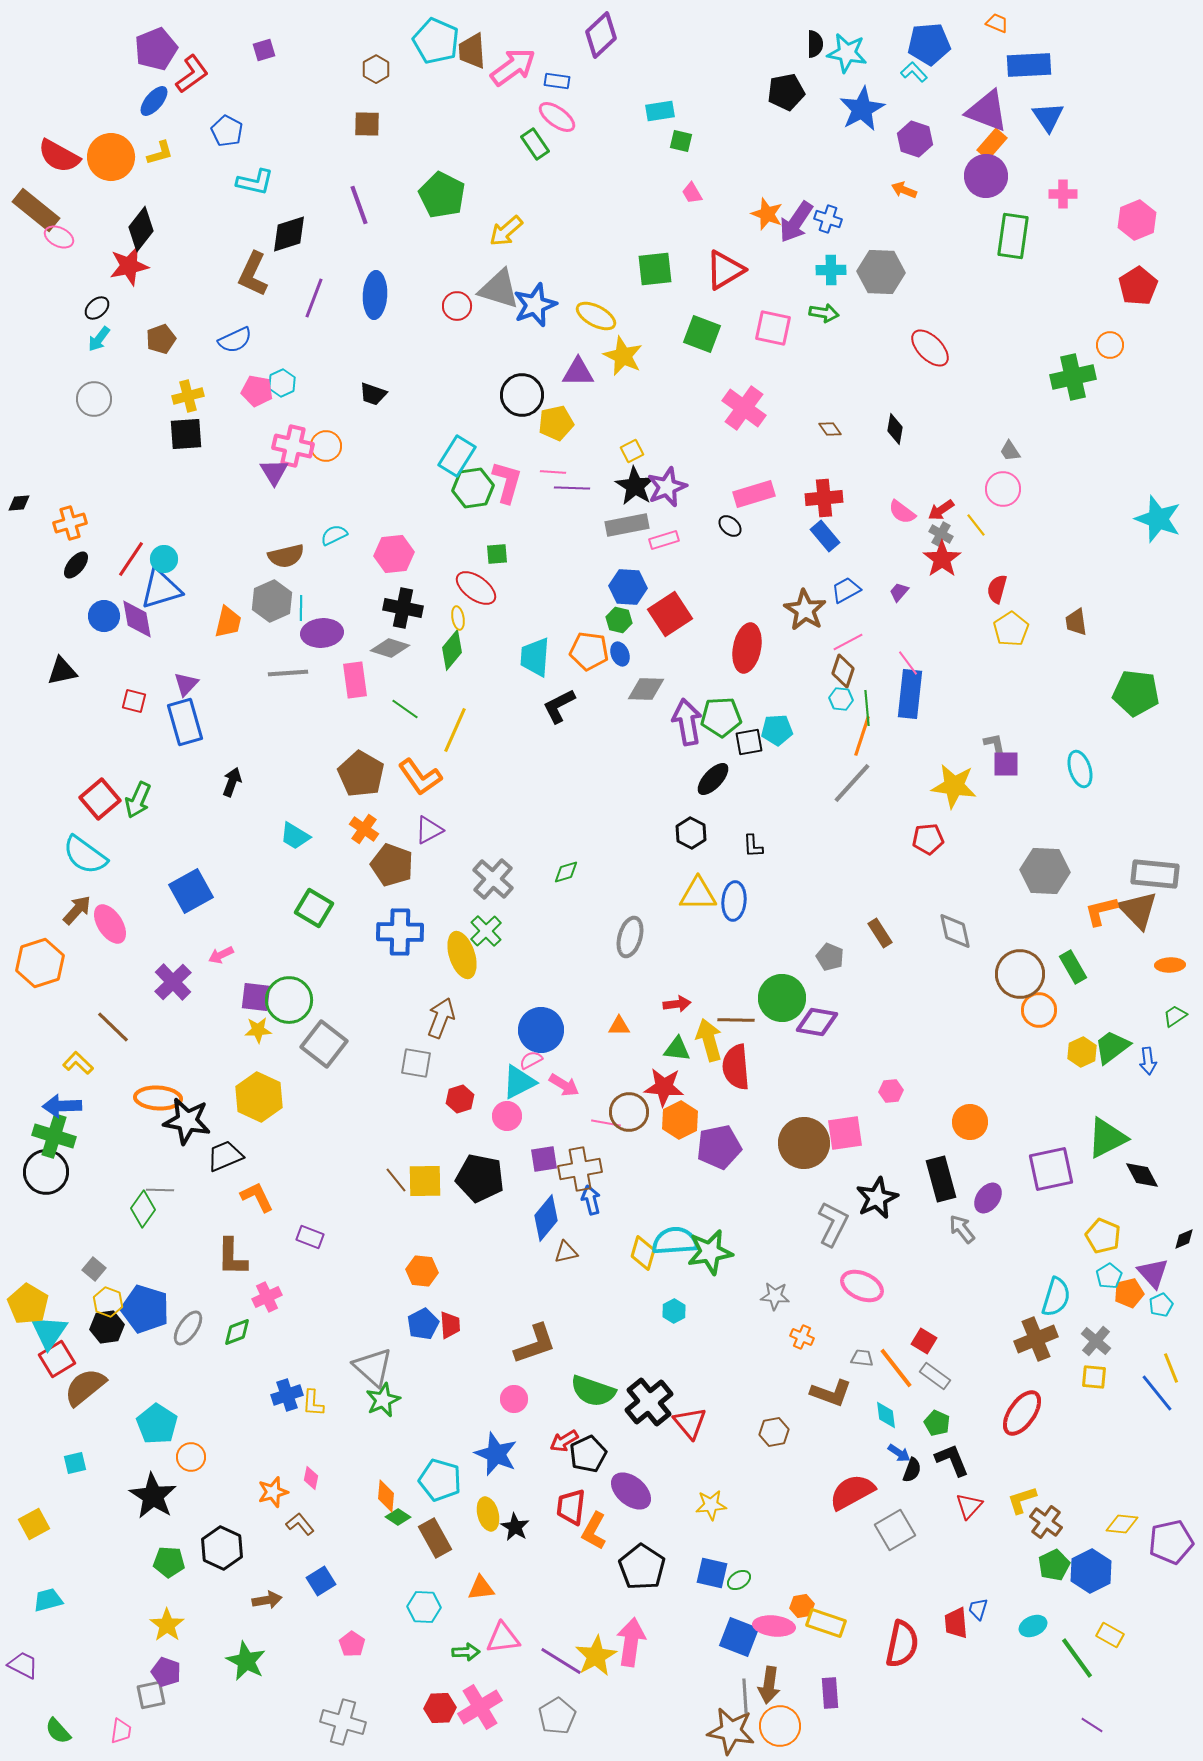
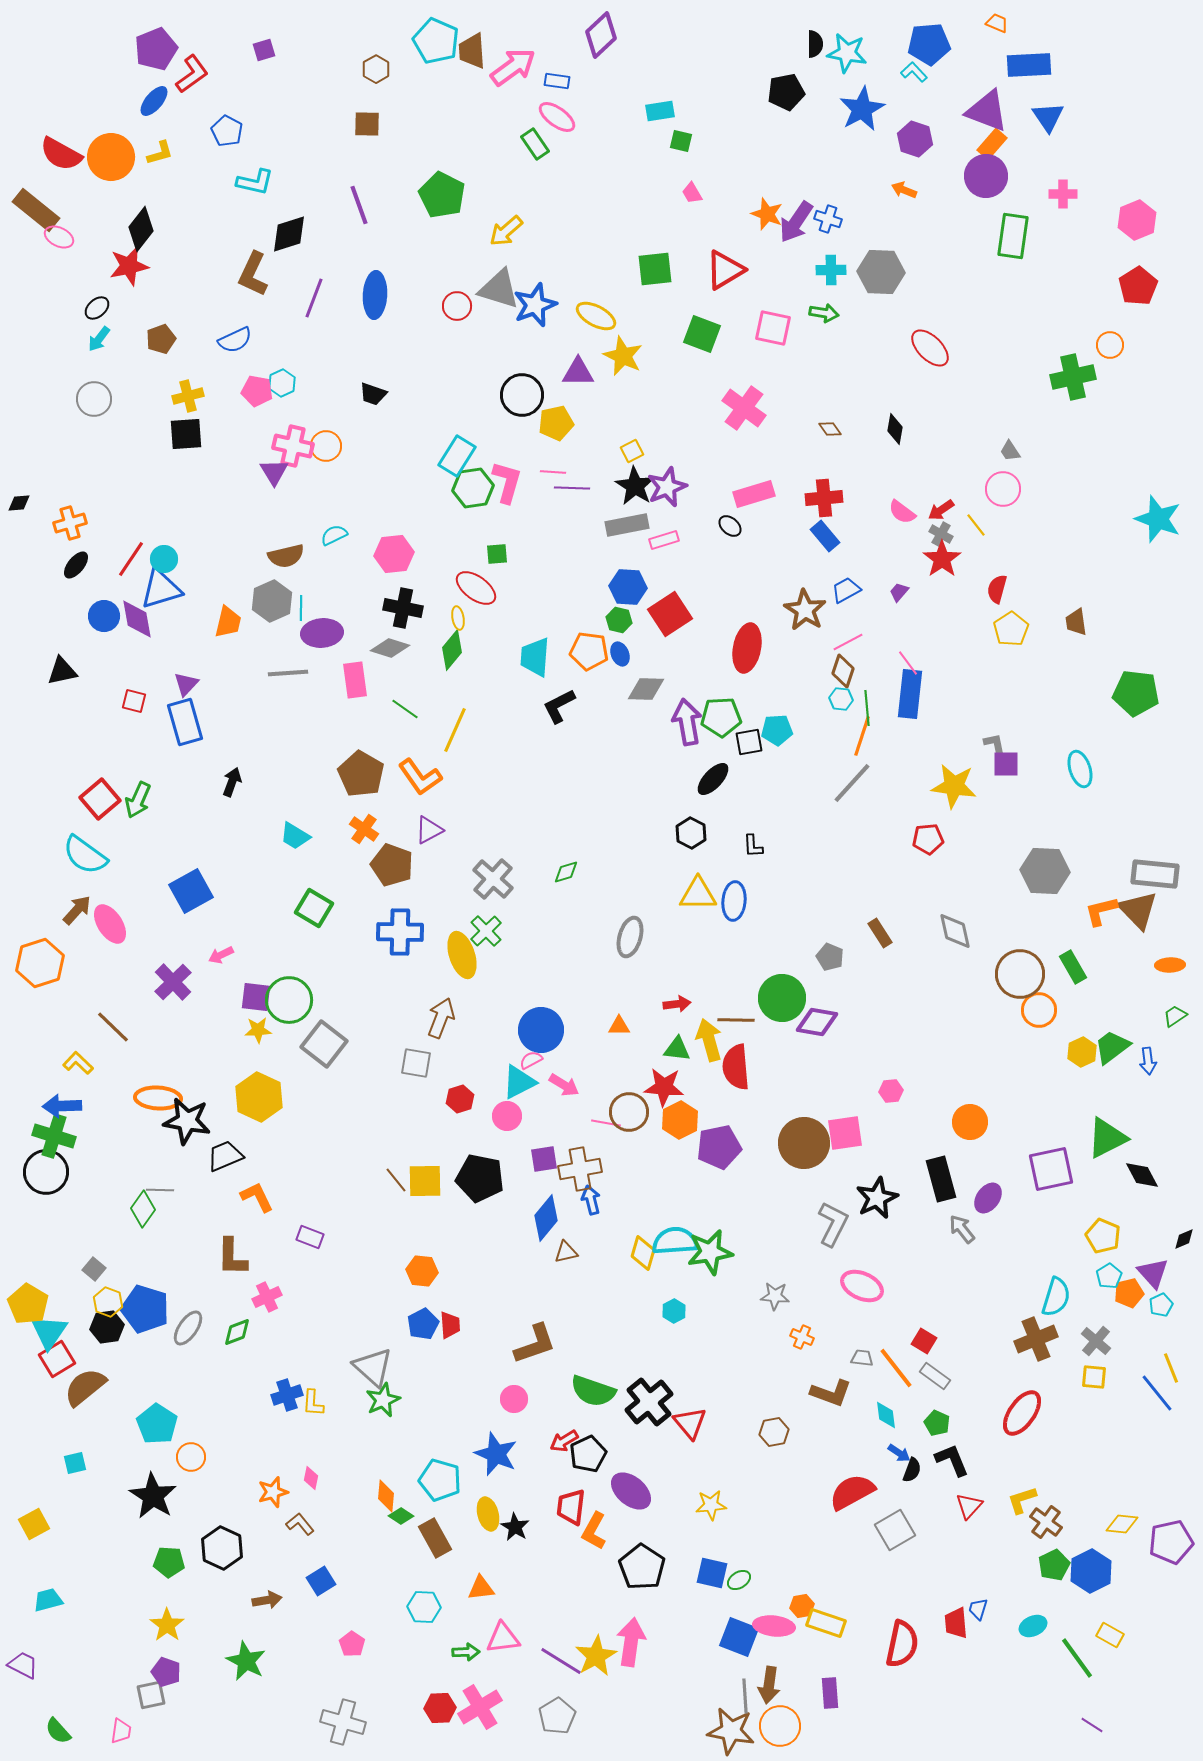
red semicircle at (59, 156): moved 2 px right, 2 px up
green diamond at (398, 1517): moved 3 px right, 1 px up
